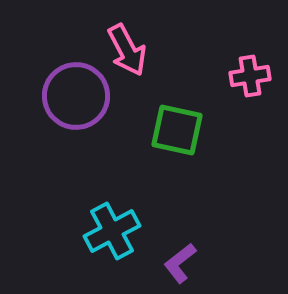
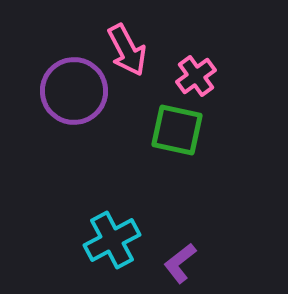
pink cross: moved 54 px left; rotated 27 degrees counterclockwise
purple circle: moved 2 px left, 5 px up
cyan cross: moved 9 px down
